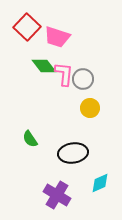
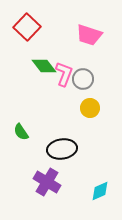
pink trapezoid: moved 32 px right, 2 px up
pink L-shape: rotated 15 degrees clockwise
green semicircle: moved 9 px left, 7 px up
black ellipse: moved 11 px left, 4 px up
cyan diamond: moved 8 px down
purple cross: moved 10 px left, 13 px up
